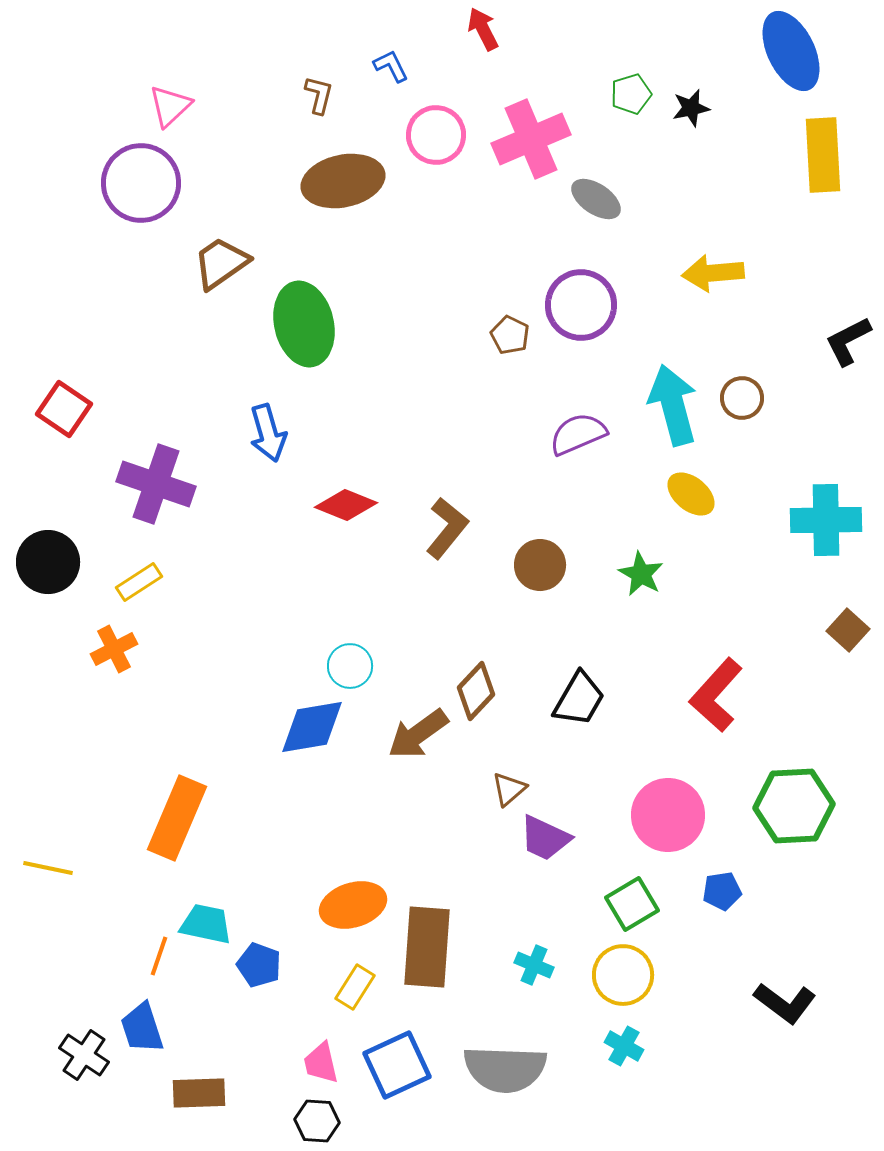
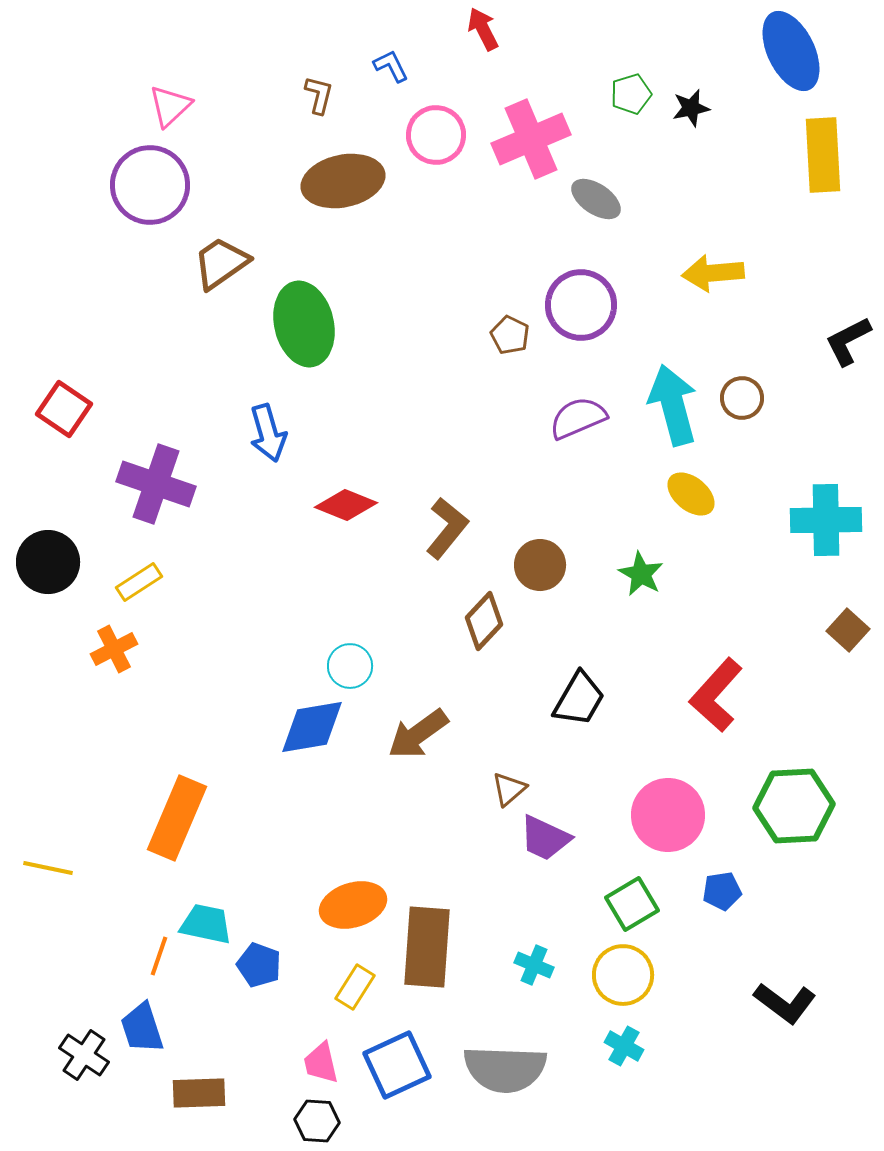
purple circle at (141, 183): moved 9 px right, 2 px down
purple semicircle at (578, 434): moved 16 px up
brown diamond at (476, 691): moved 8 px right, 70 px up
